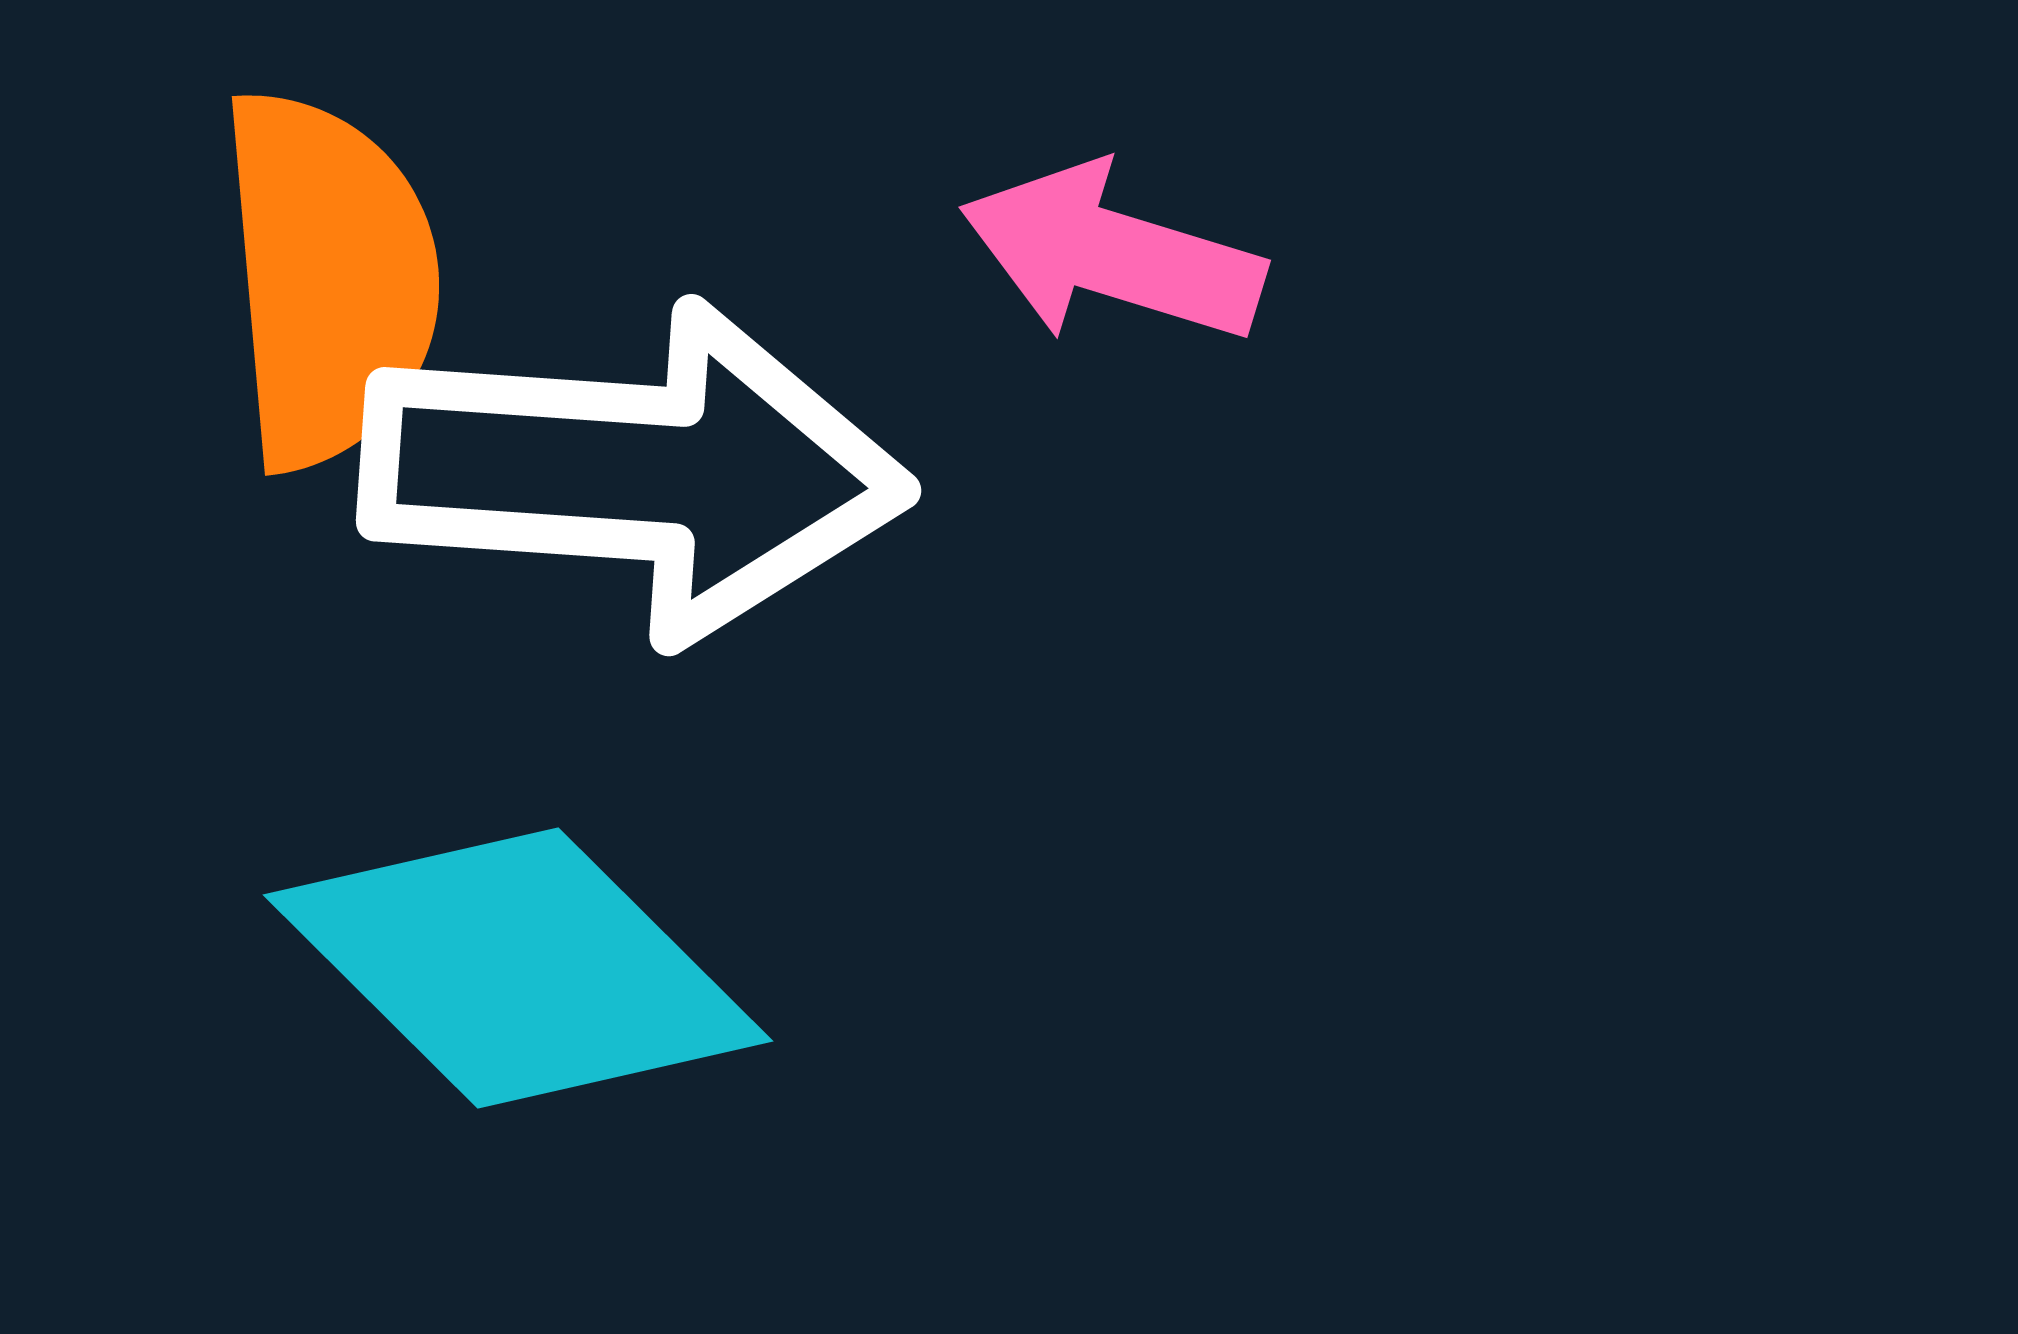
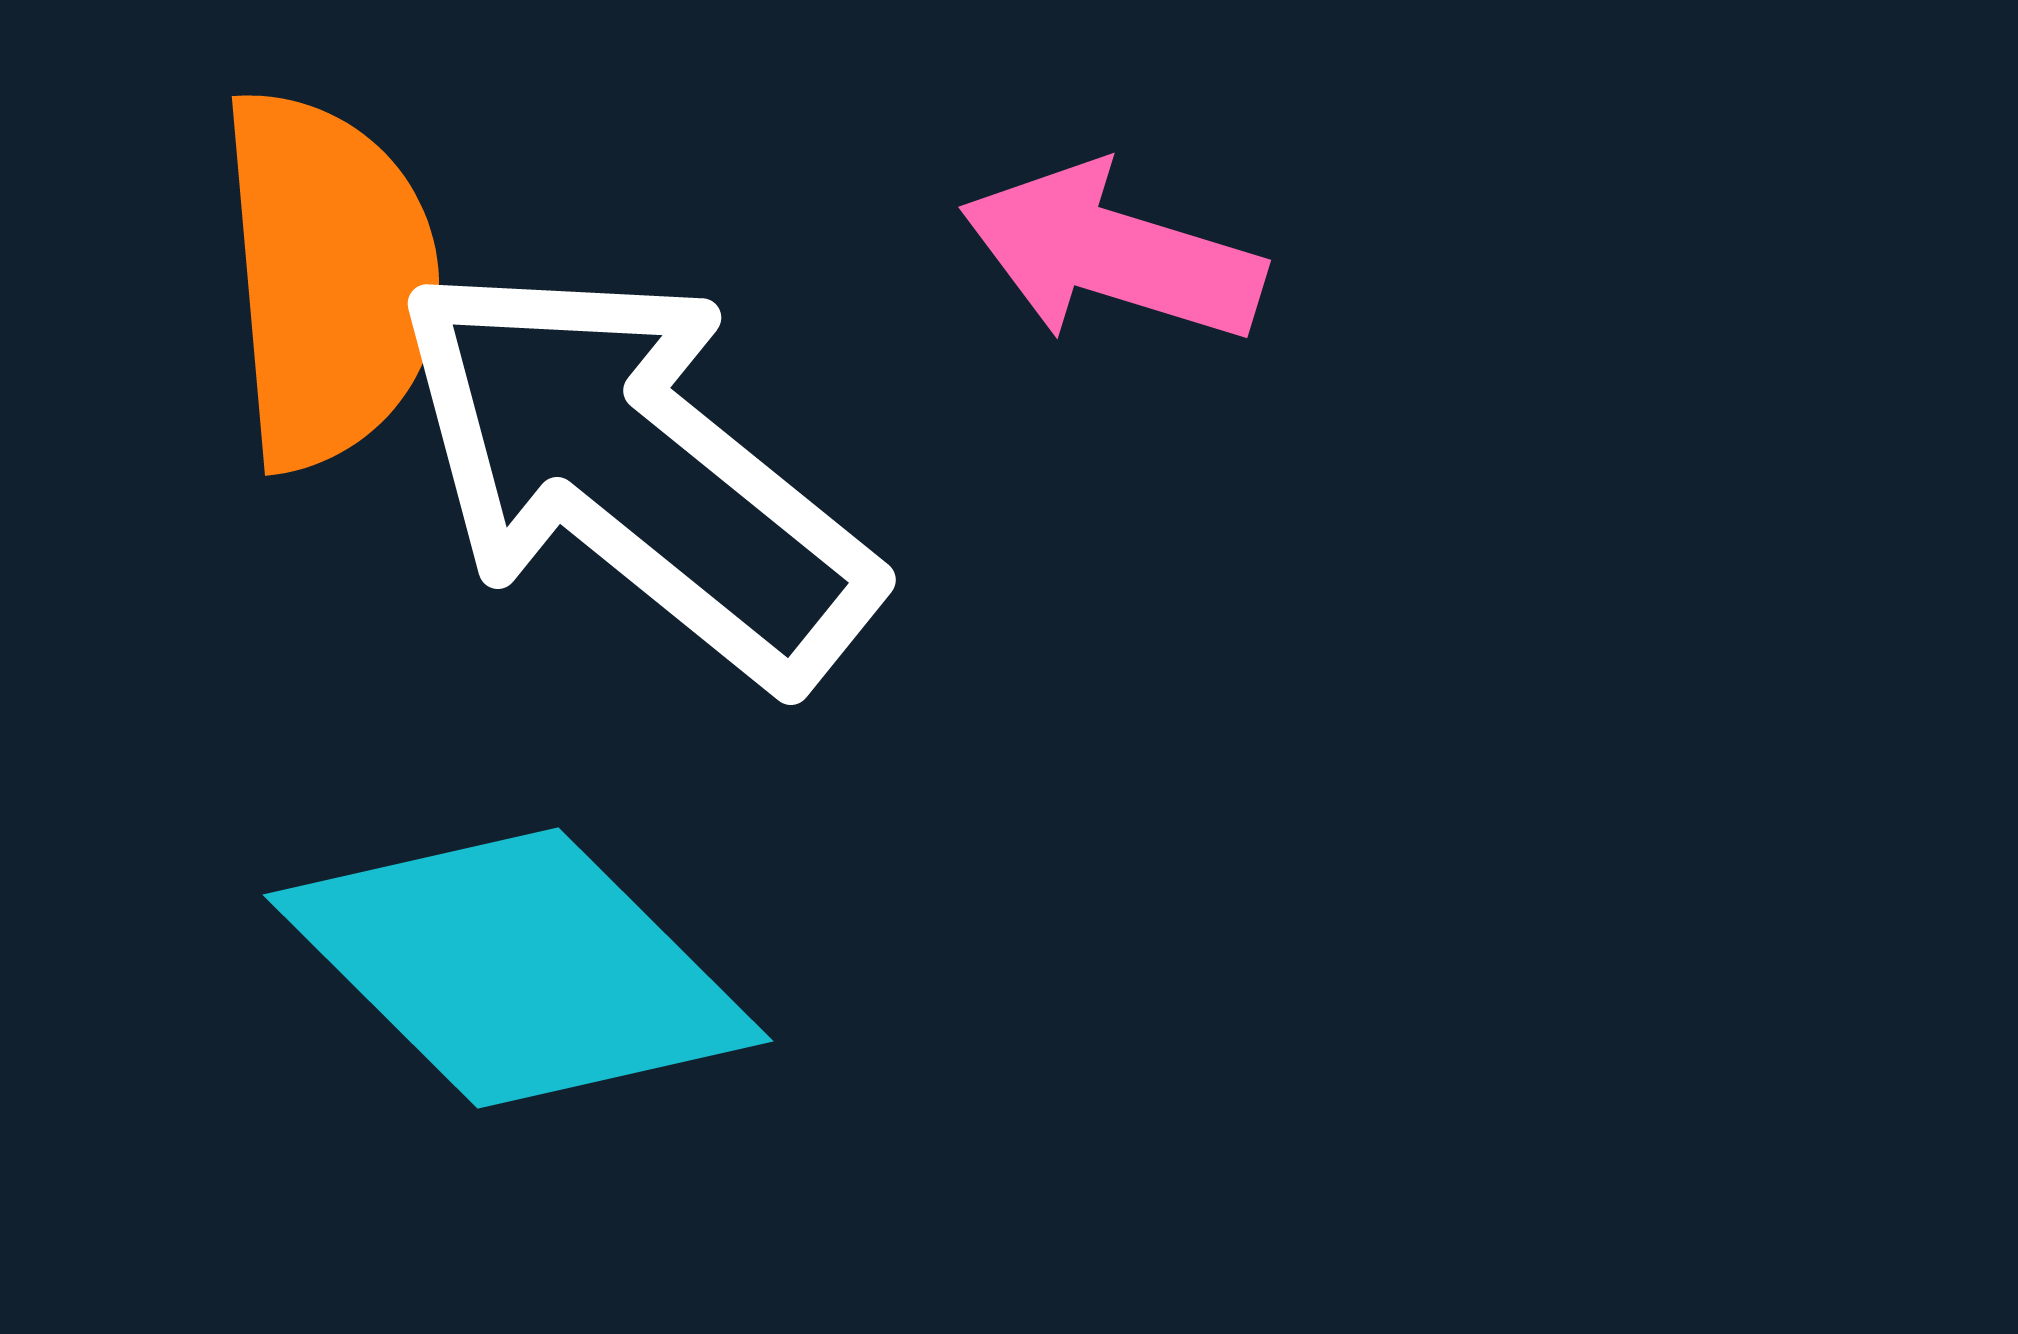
white arrow: rotated 145 degrees counterclockwise
